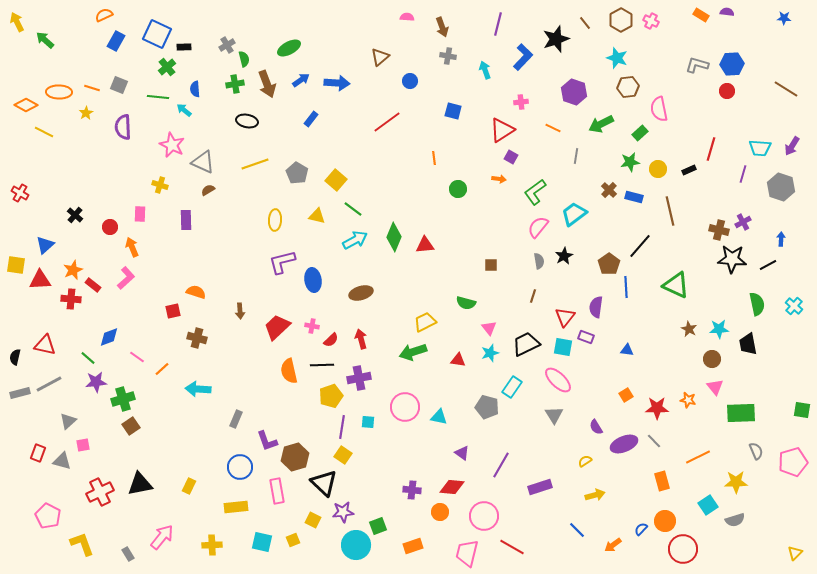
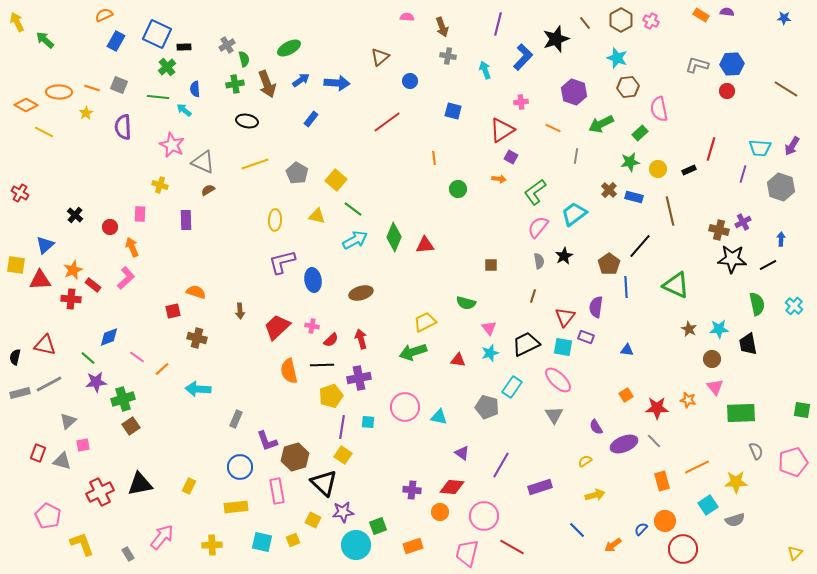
orange line at (698, 457): moved 1 px left, 10 px down
